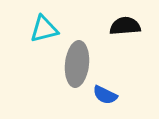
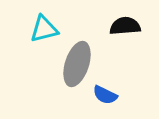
gray ellipse: rotated 12 degrees clockwise
